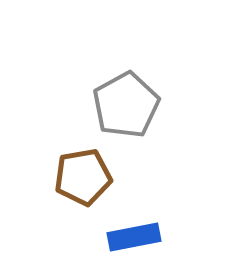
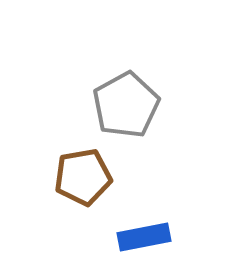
blue rectangle: moved 10 px right
